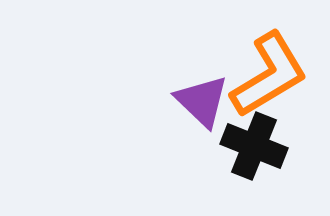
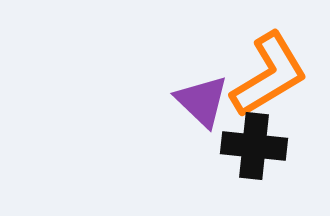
black cross: rotated 16 degrees counterclockwise
